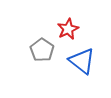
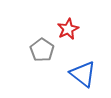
blue triangle: moved 1 px right, 13 px down
